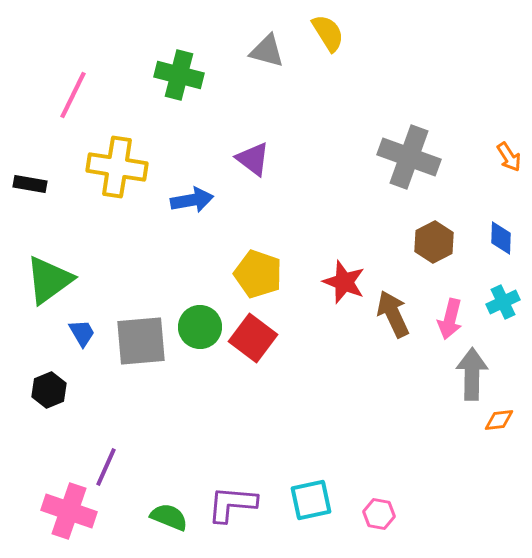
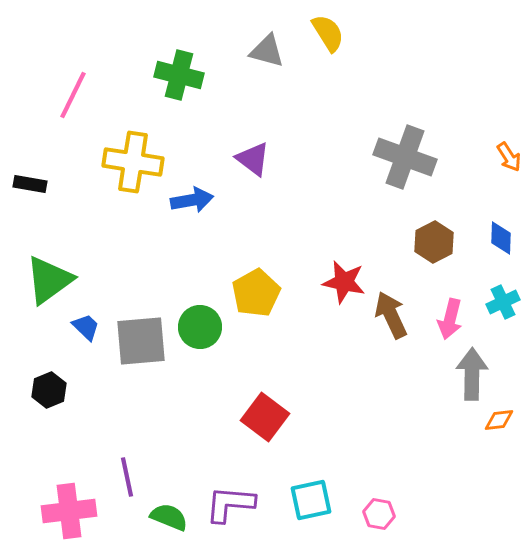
gray cross: moved 4 px left
yellow cross: moved 16 px right, 5 px up
yellow pentagon: moved 2 px left, 19 px down; rotated 24 degrees clockwise
red star: rotated 9 degrees counterclockwise
brown arrow: moved 2 px left, 1 px down
blue trapezoid: moved 4 px right, 6 px up; rotated 16 degrees counterclockwise
red square: moved 12 px right, 79 px down
purple line: moved 21 px right, 10 px down; rotated 36 degrees counterclockwise
purple L-shape: moved 2 px left
pink cross: rotated 26 degrees counterclockwise
